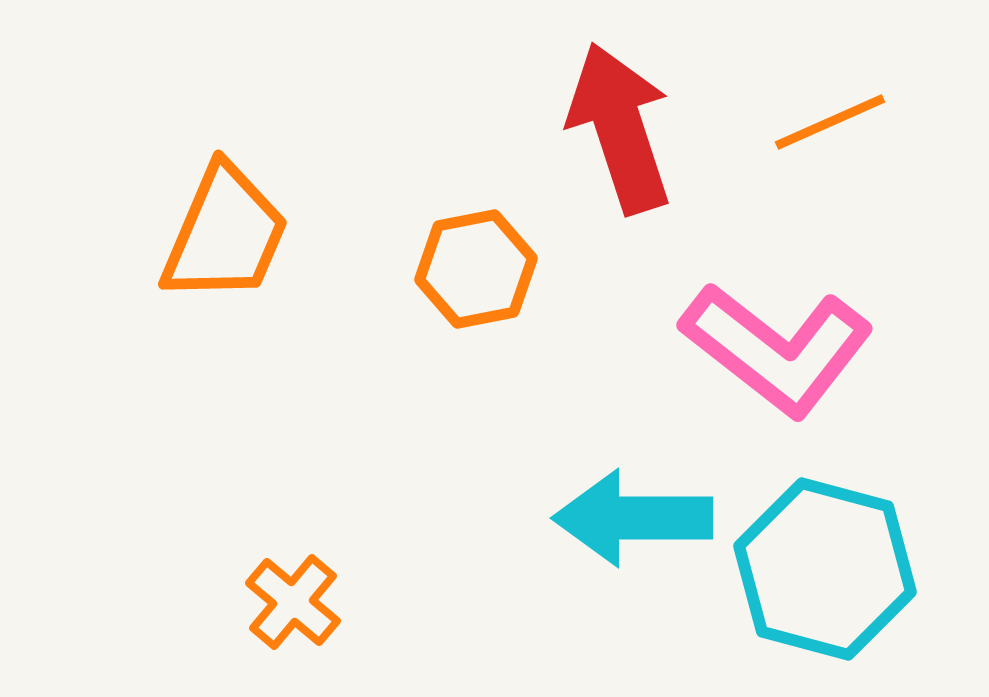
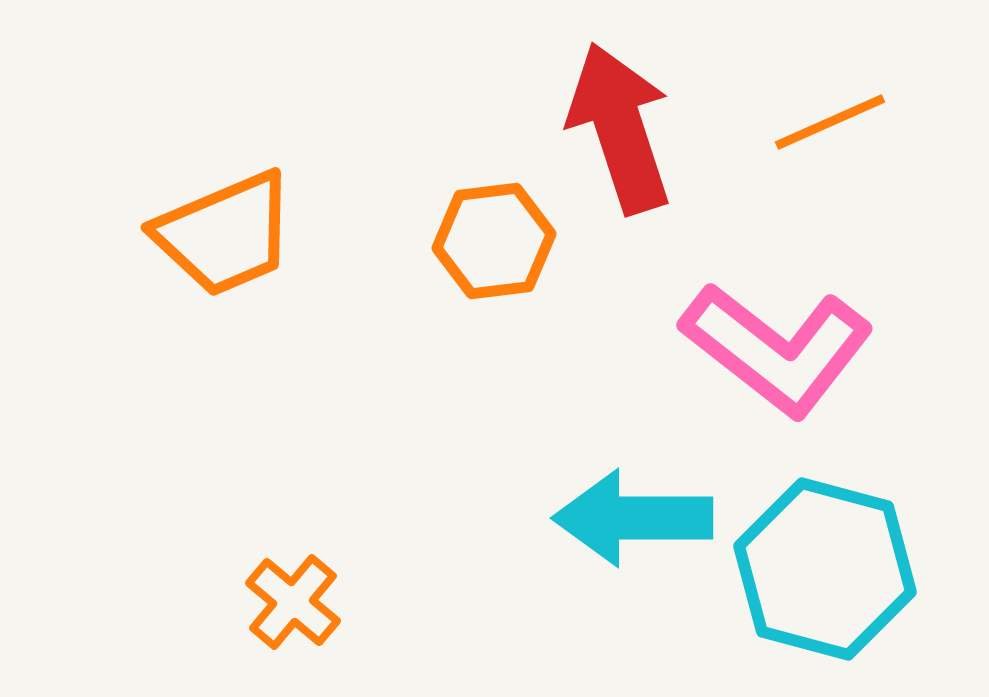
orange trapezoid: rotated 44 degrees clockwise
orange hexagon: moved 18 px right, 28 px up; rotated 4 degrees clockwise
